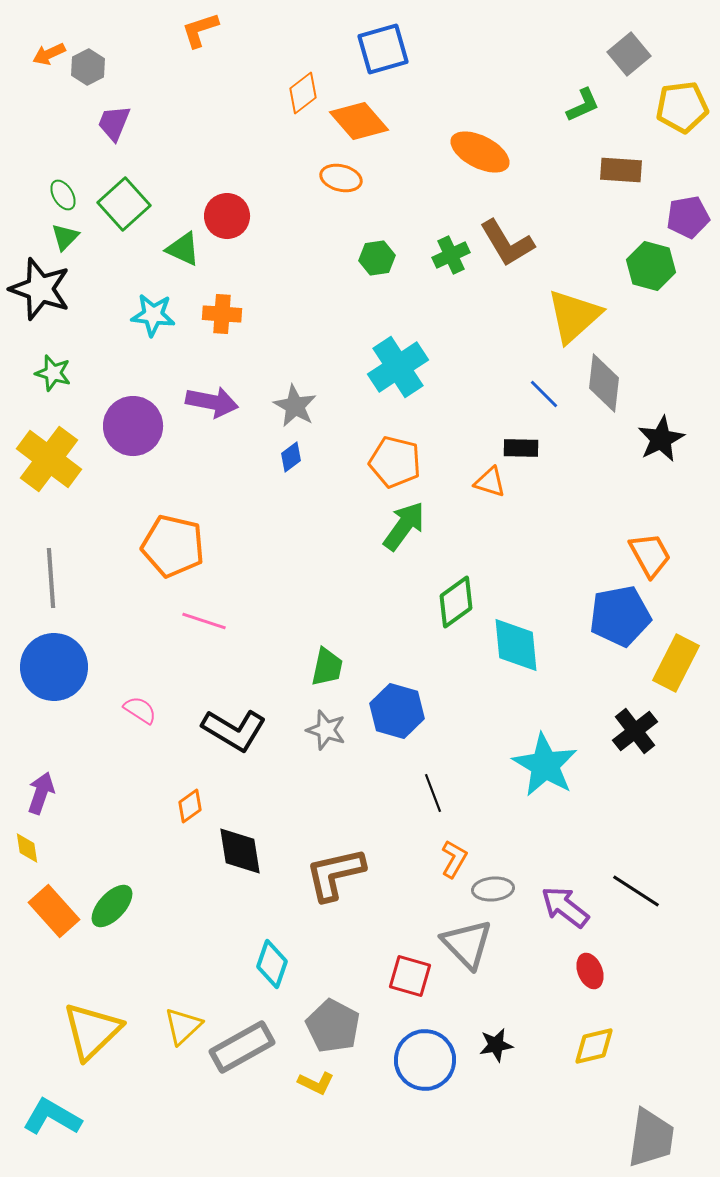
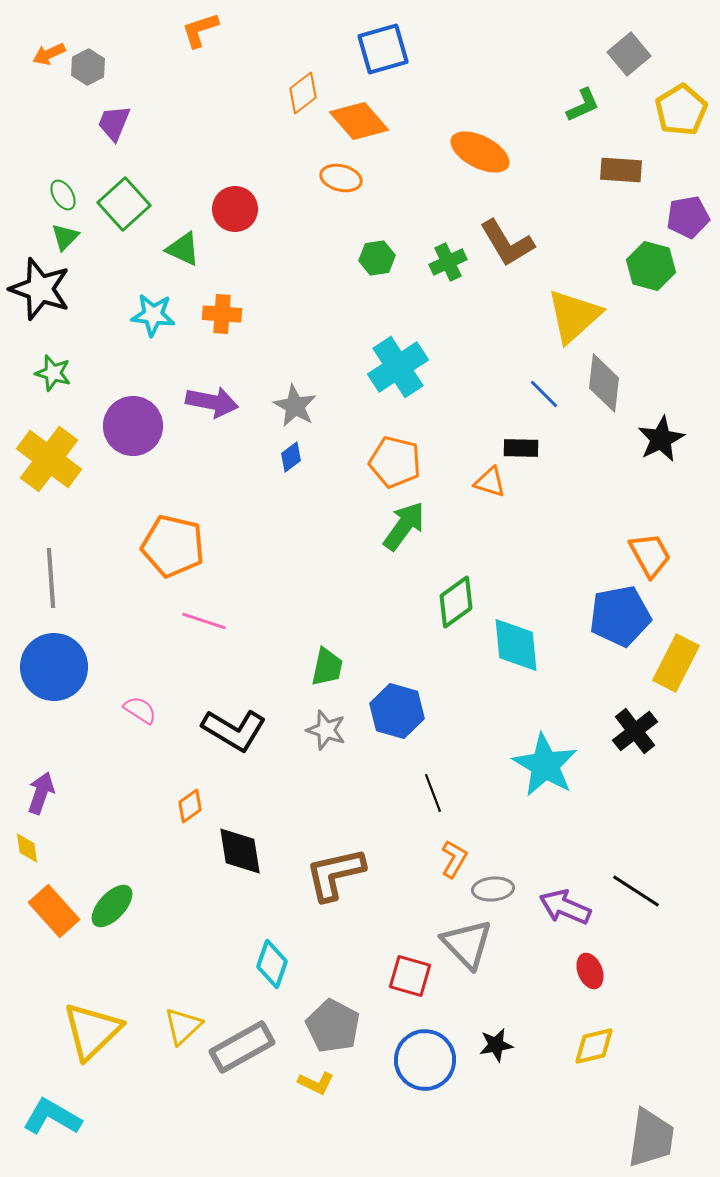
yellow pentagon at (682, 107): moved 1 px left, 3 px down; rotated 24 degrees counterclockwise
red circle at (227, 216): moved 8 px right, 7 px up
green cross at (451, 255): moved 3 px left, 7 px down
purple arrow at (565, 907): rotated 15 degrees counterclockwise
